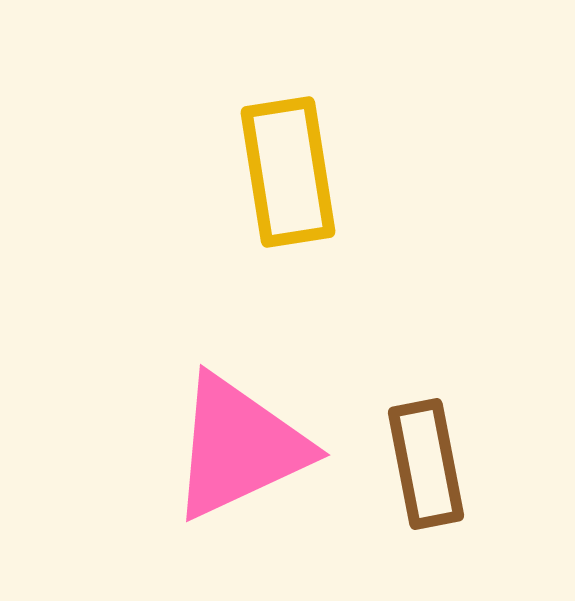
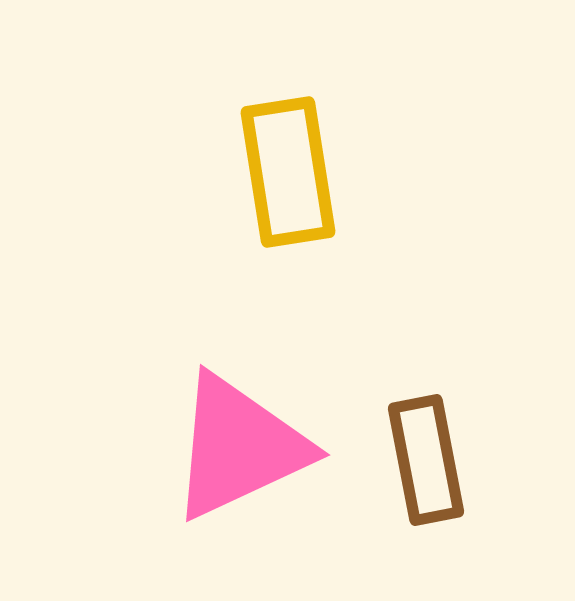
brown rectangle: moved 4 px up
